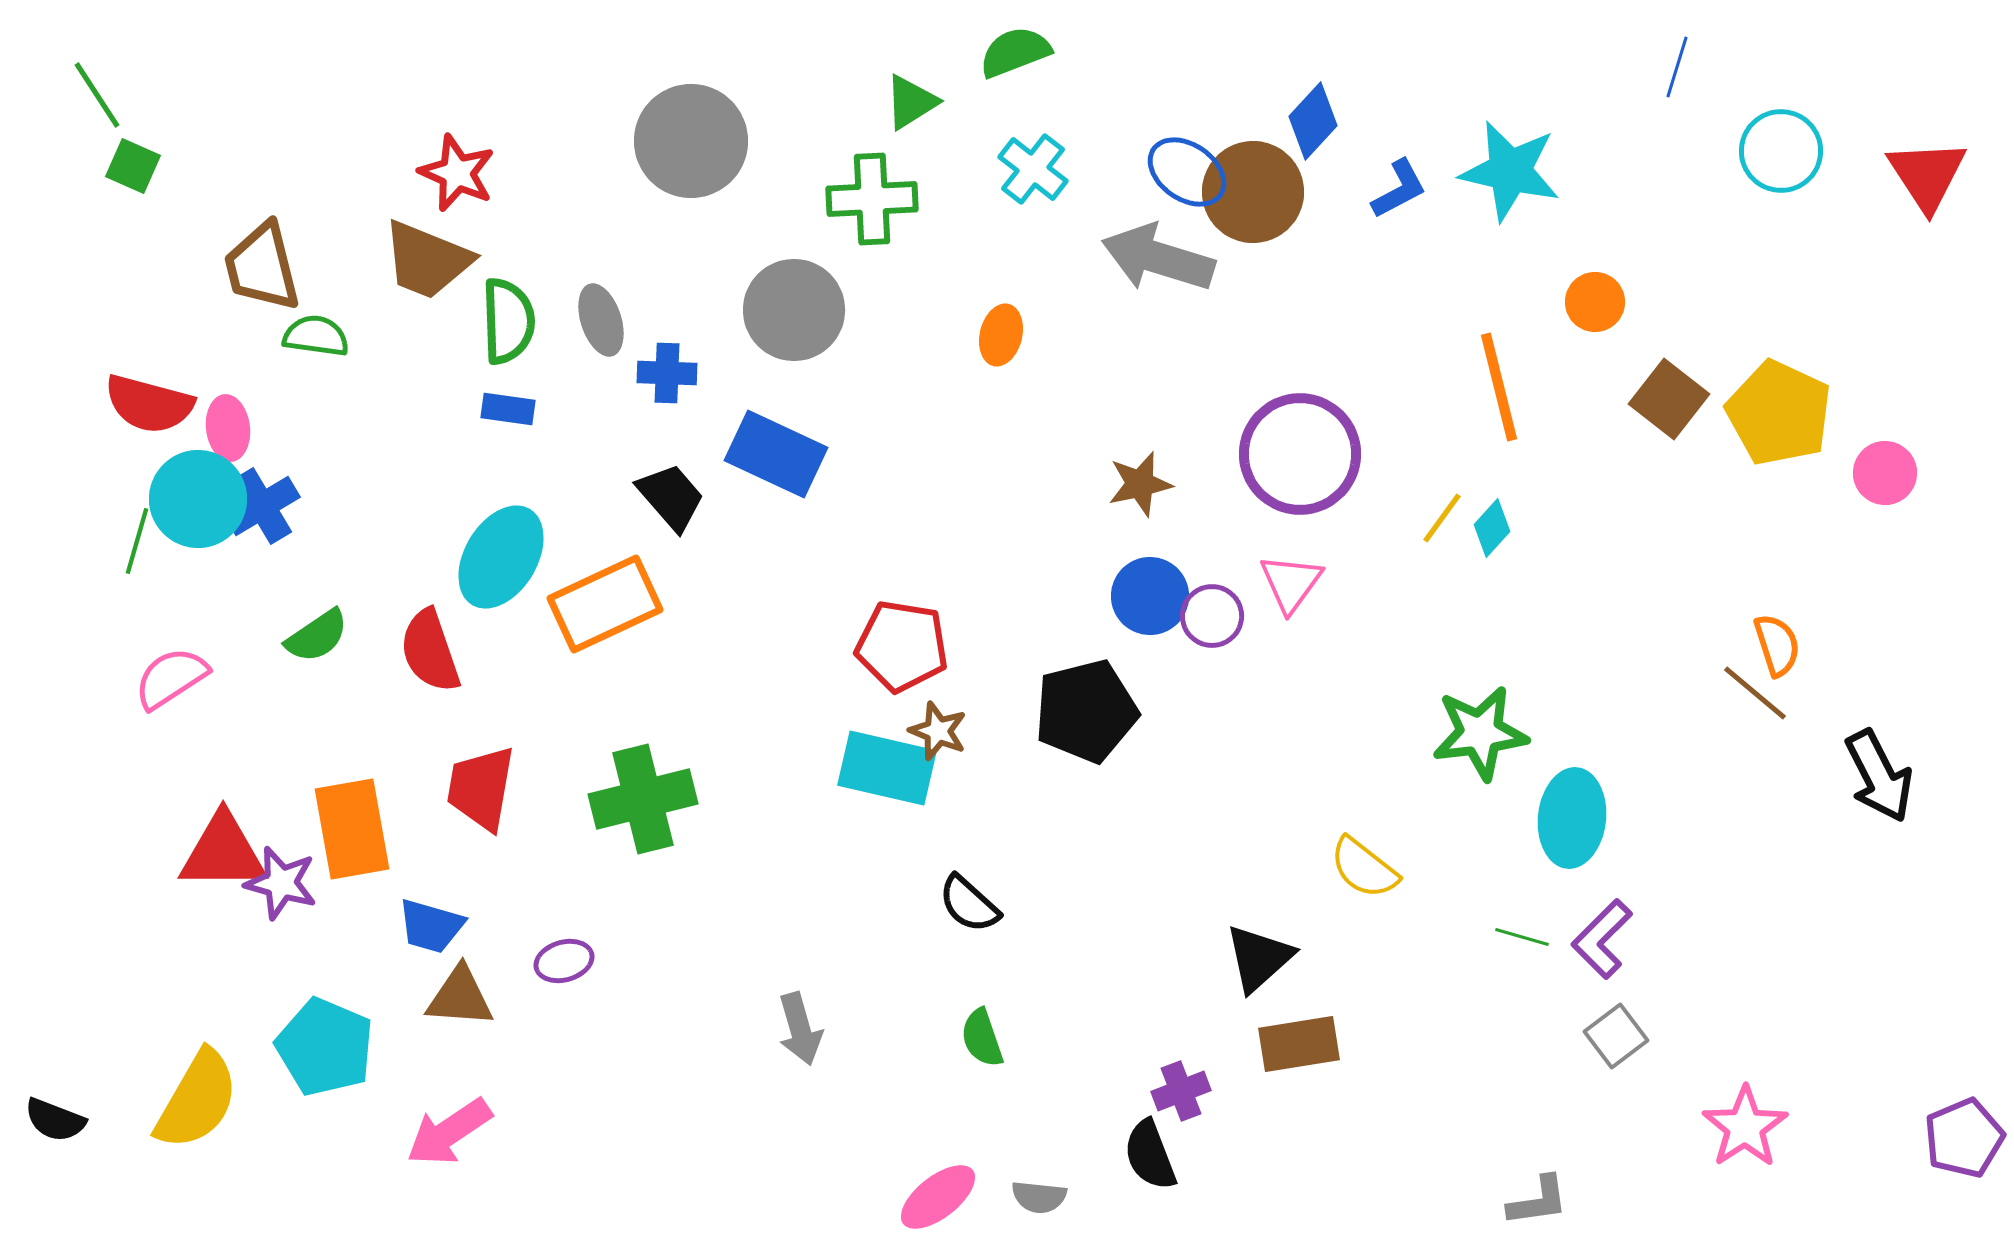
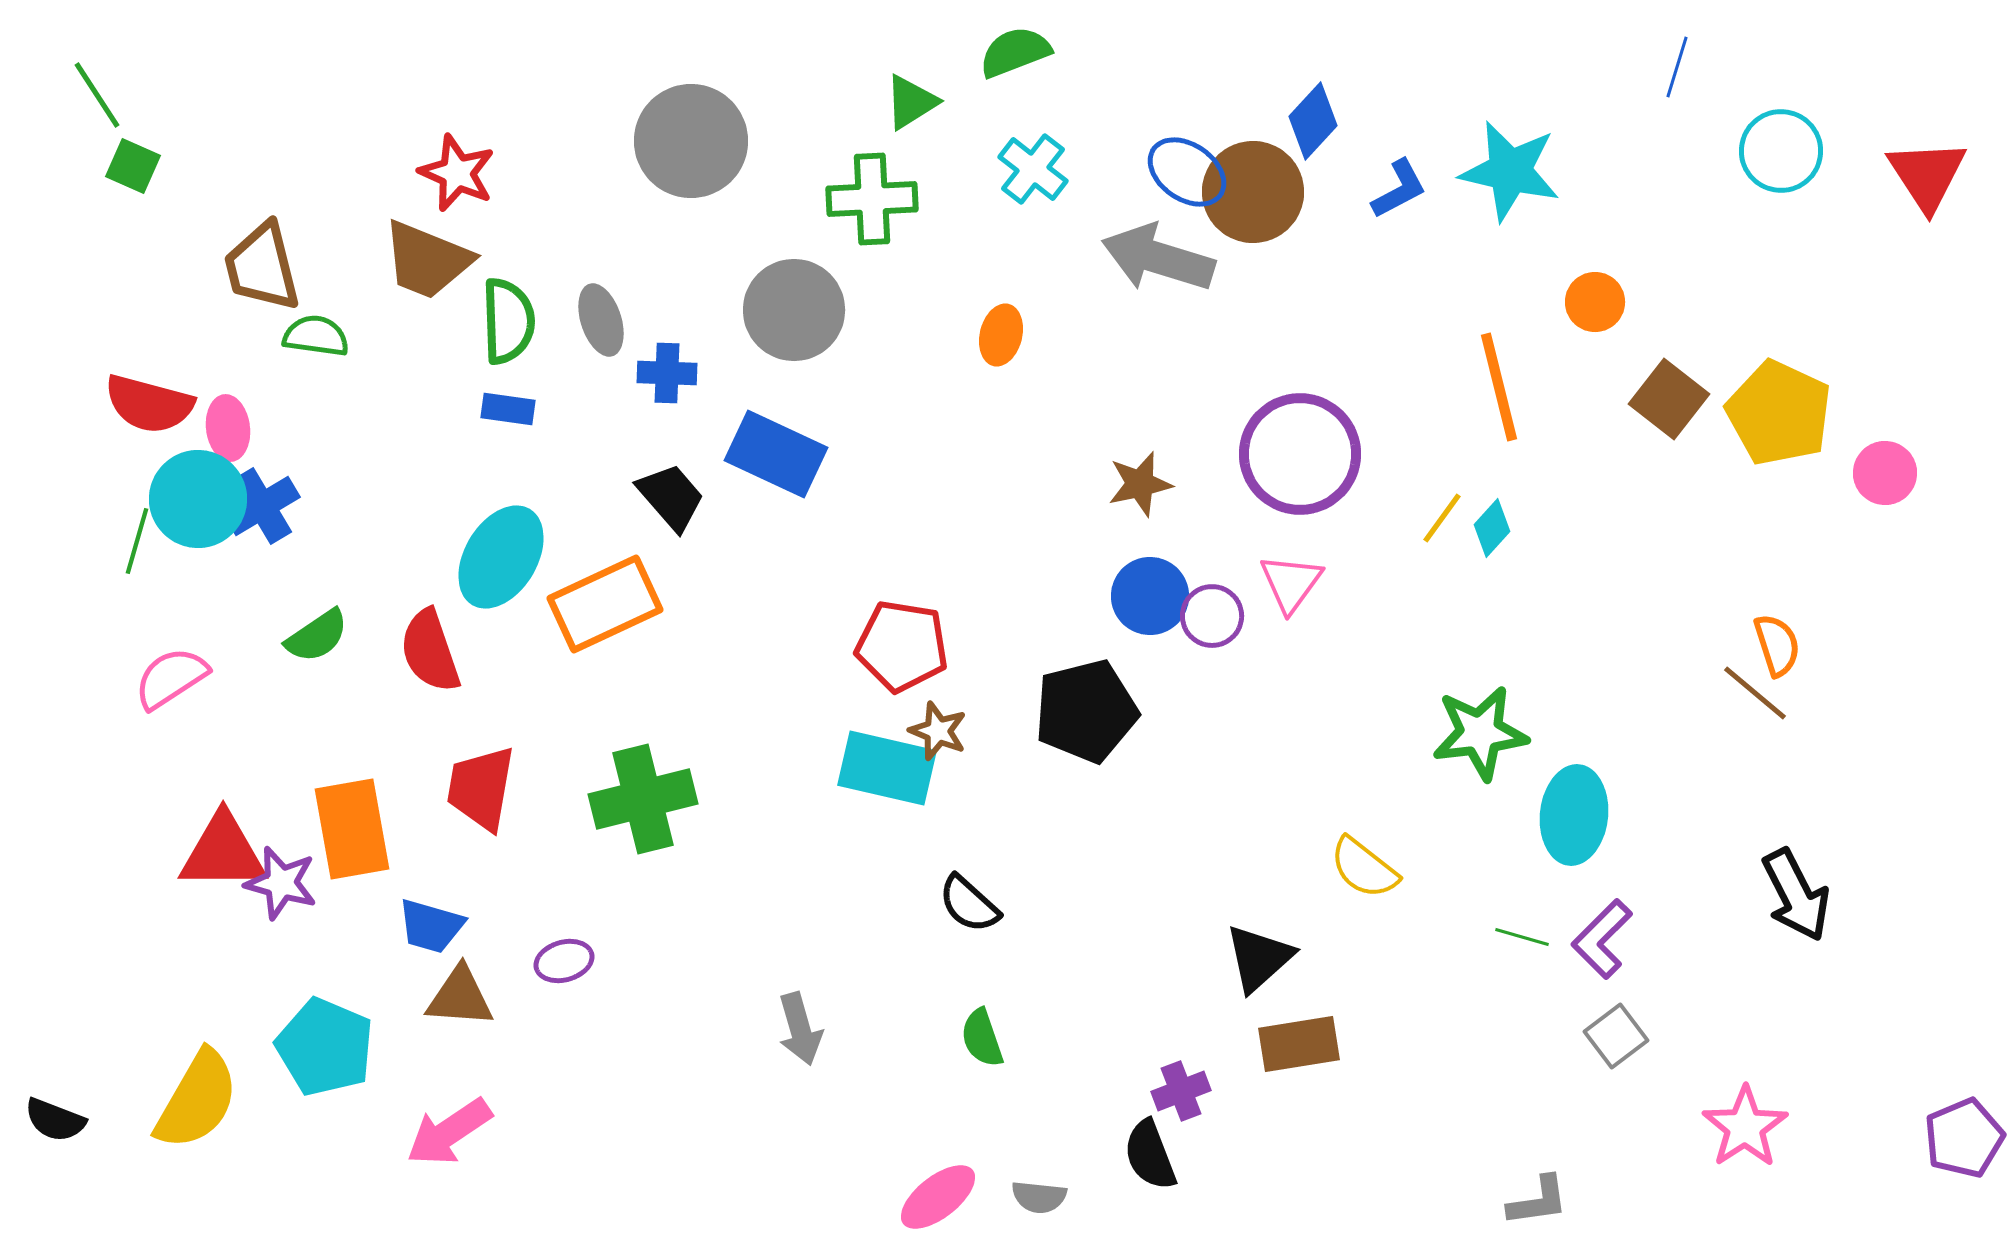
black arrow at (1879, 776): moved 83 px left, 119 px down
cyan ellipse at (1572, 818): moved 2 px right, 3 px up
